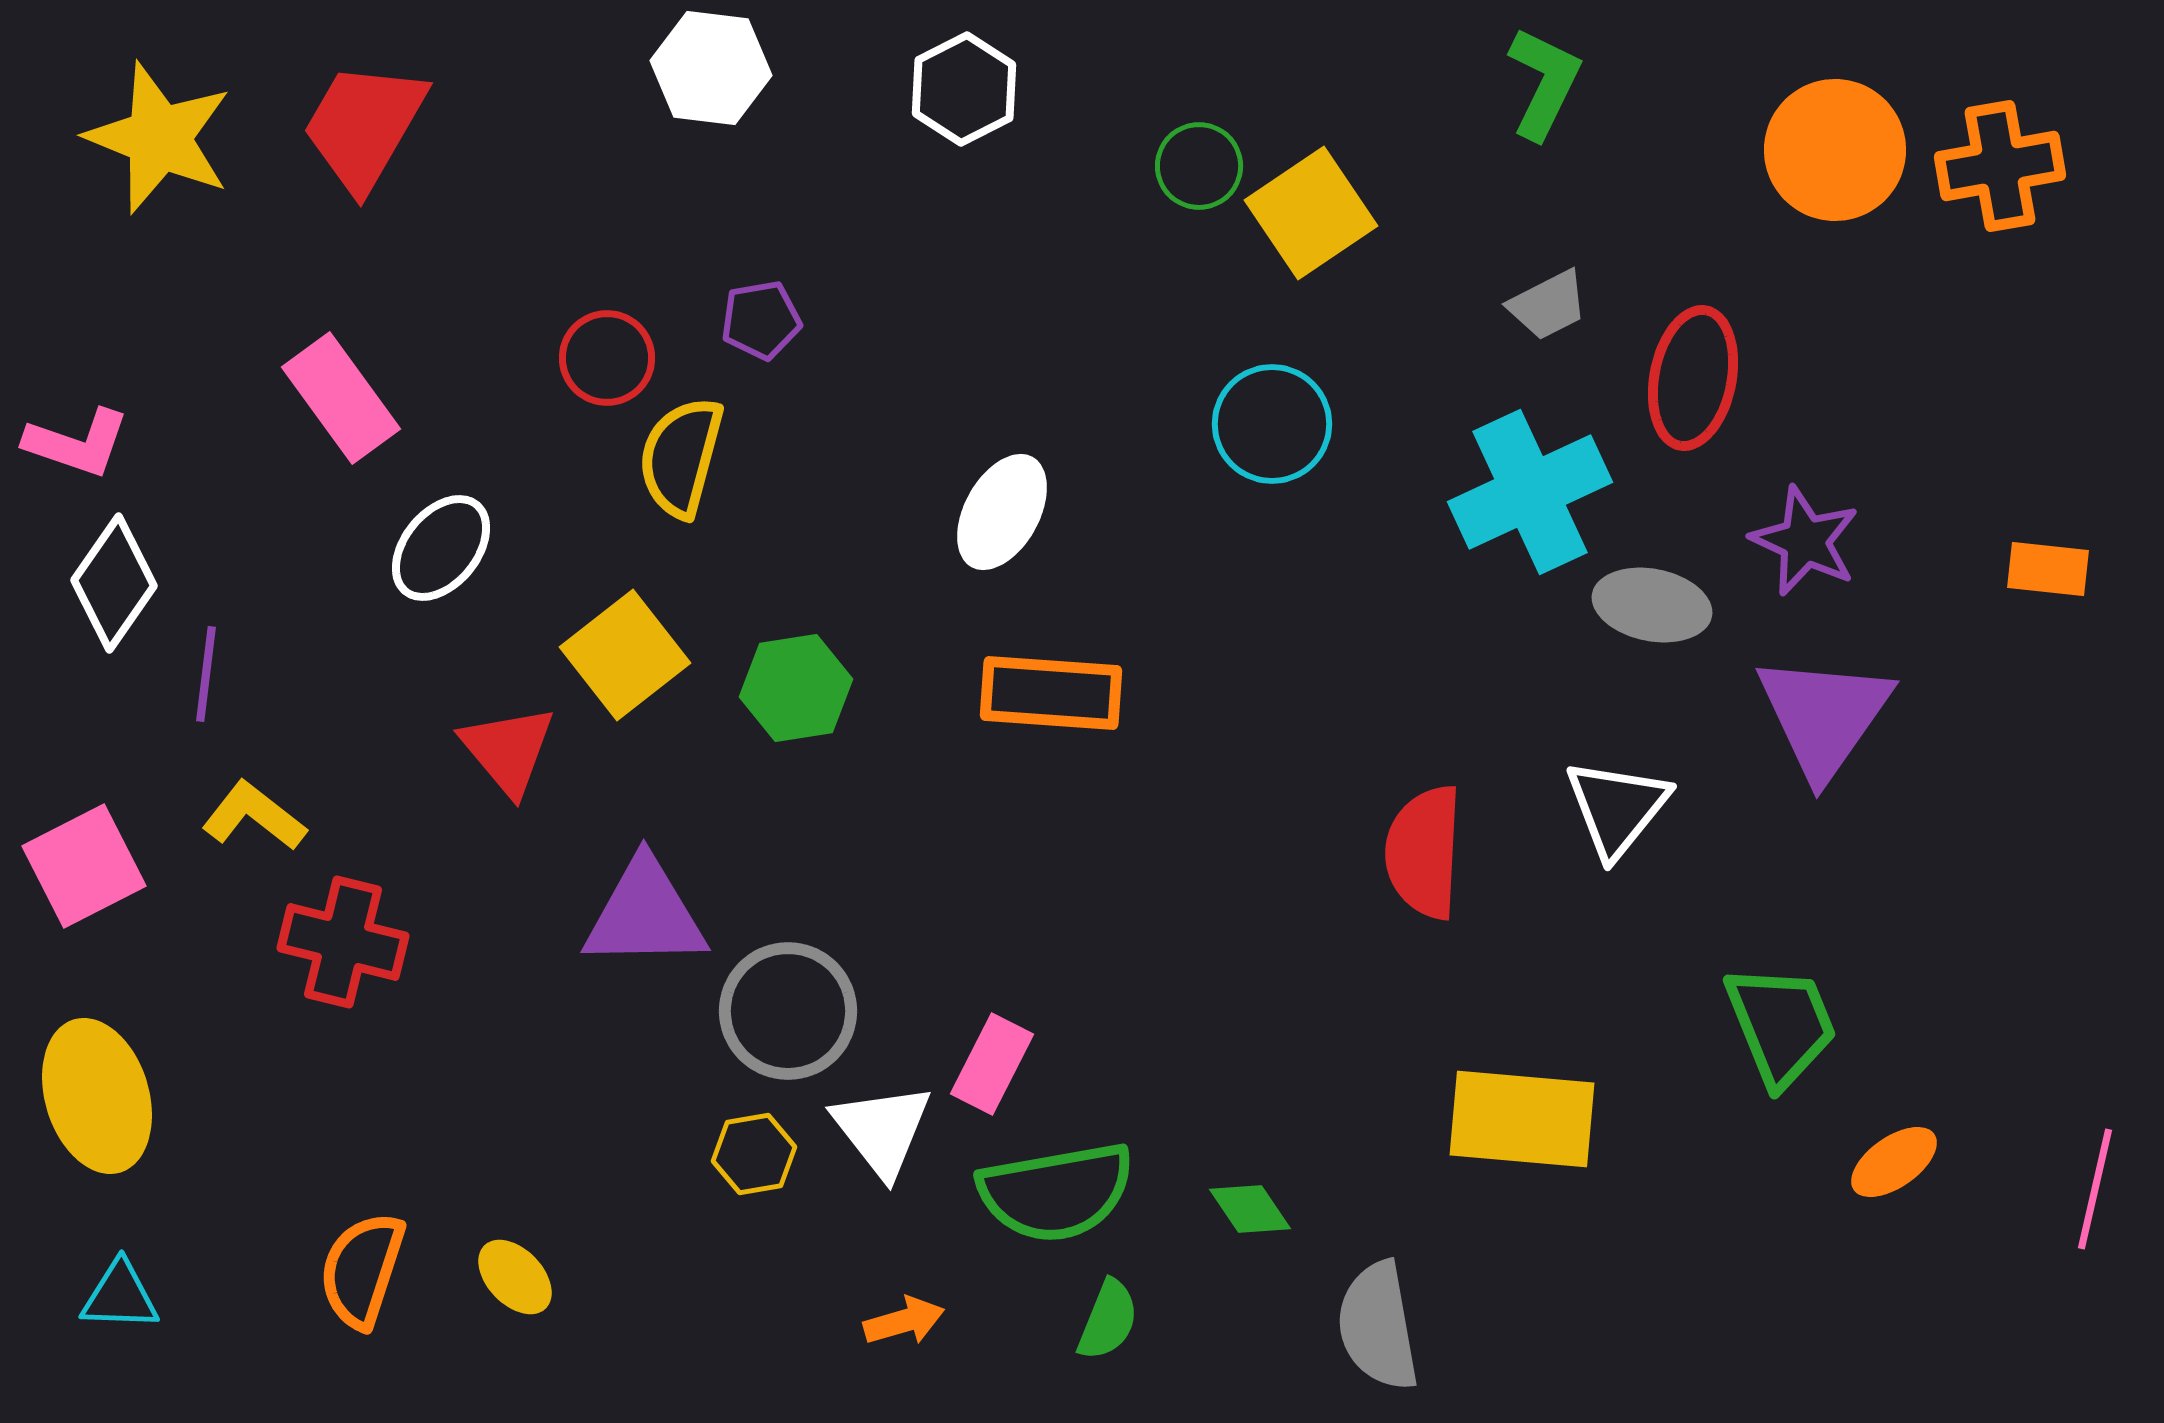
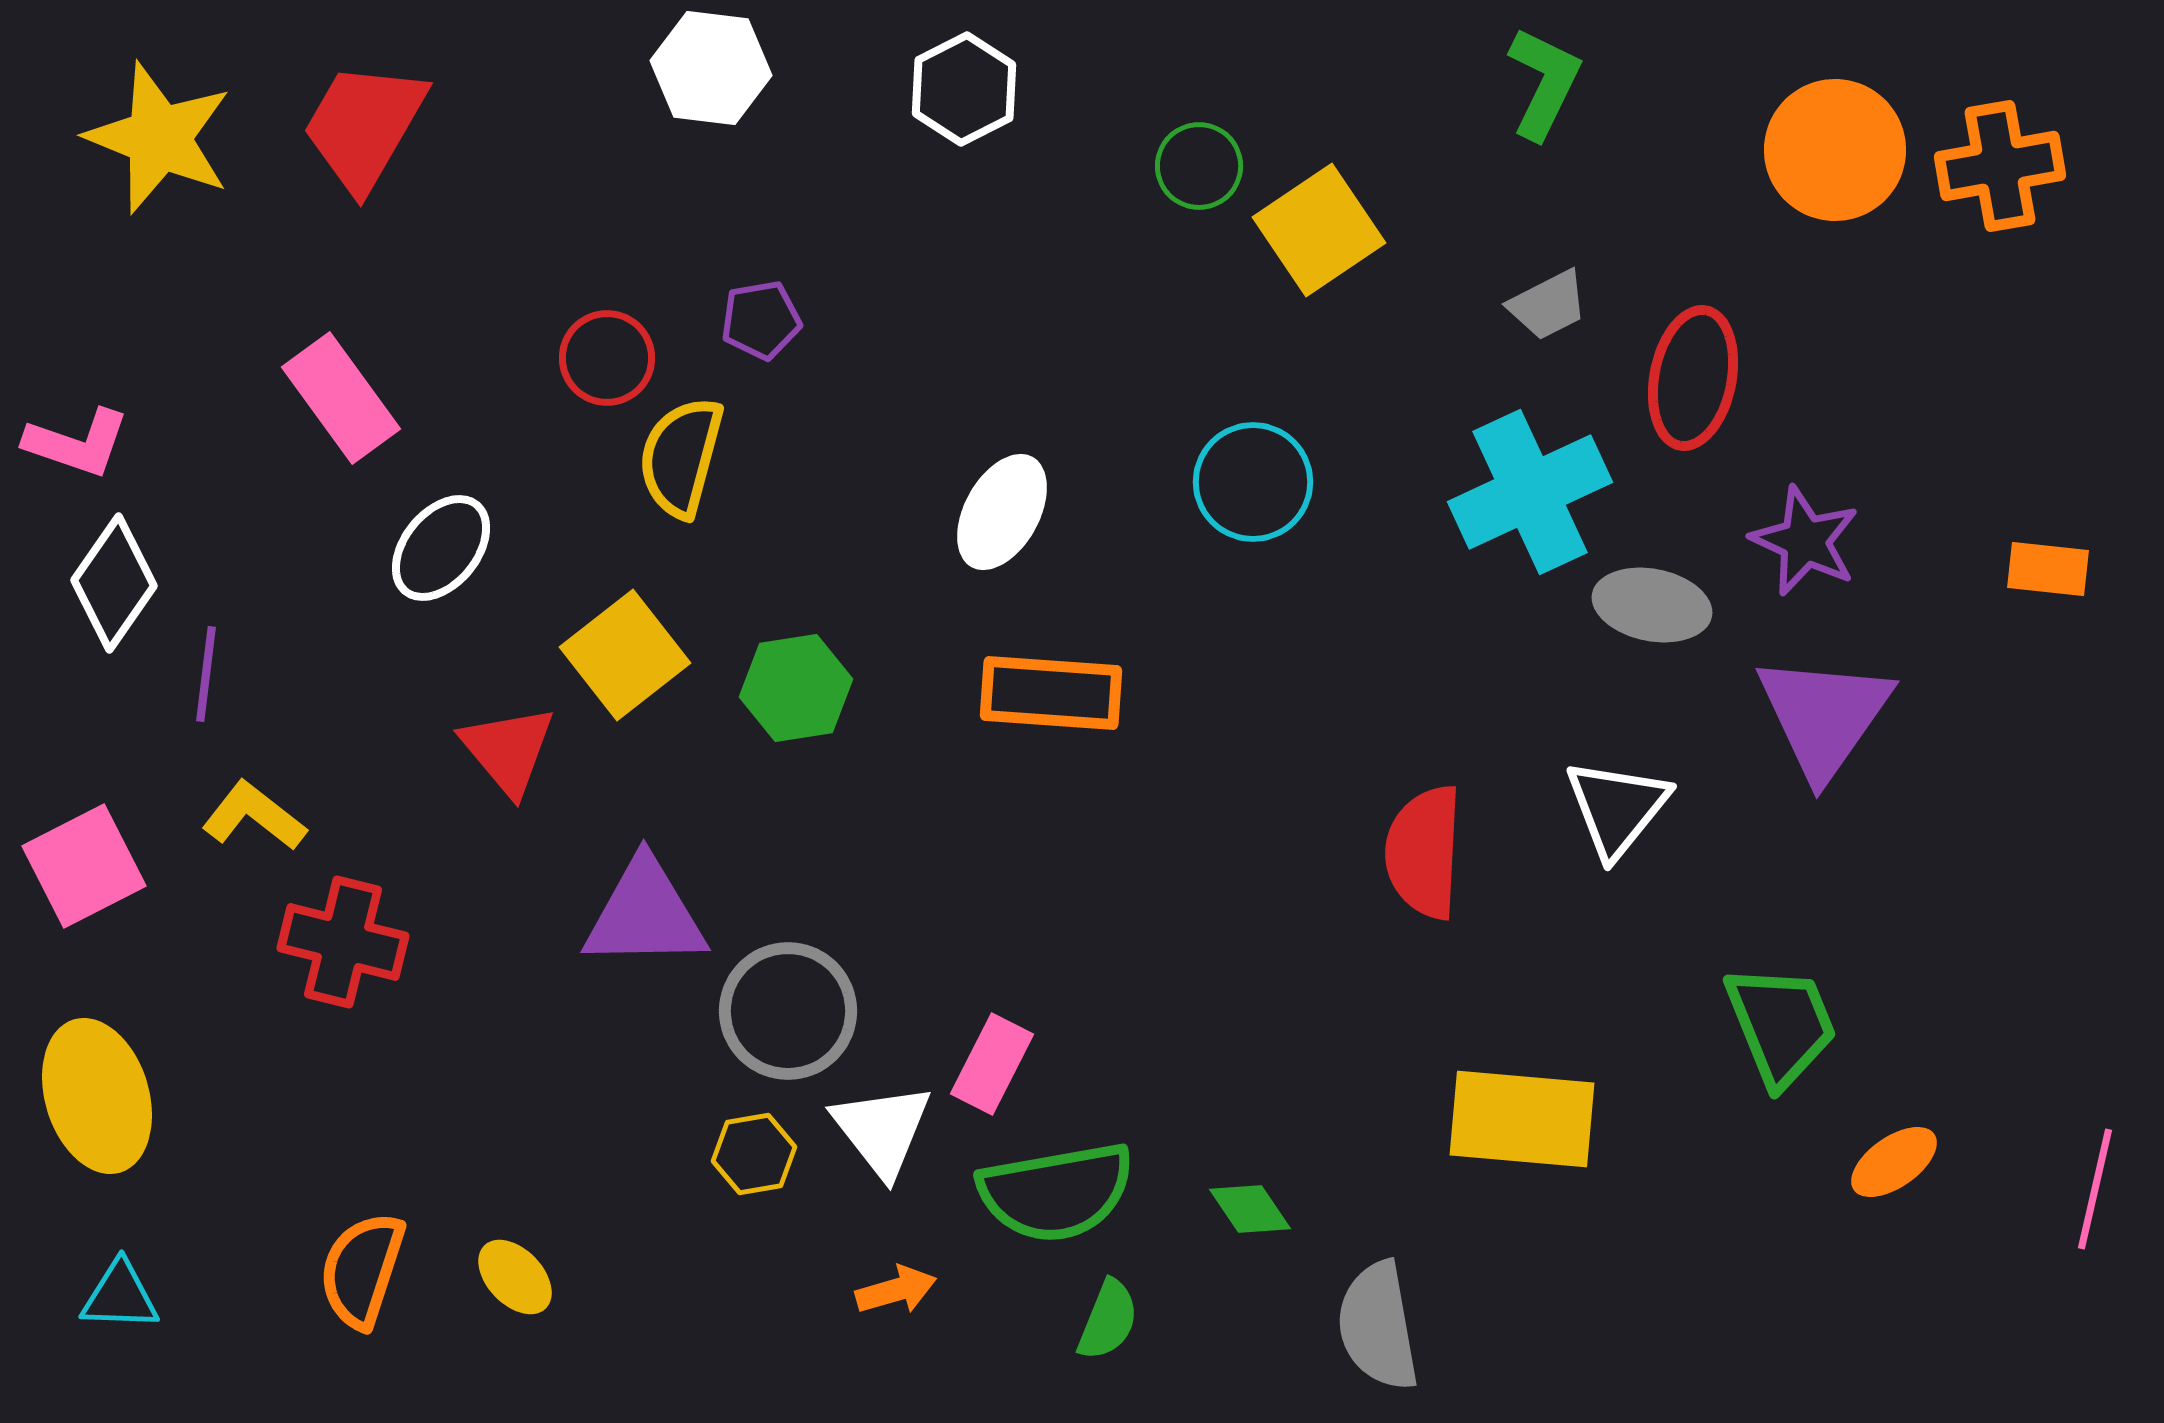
yellow square at (1311, 213): moved 8 px right, 17 px down
cyan circle at (1272, 424): moved 19 px left, 58 px down
orange arrow at (904, 1321): moved 8 px left, 31 px up
